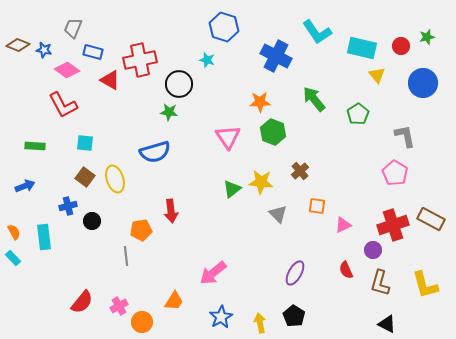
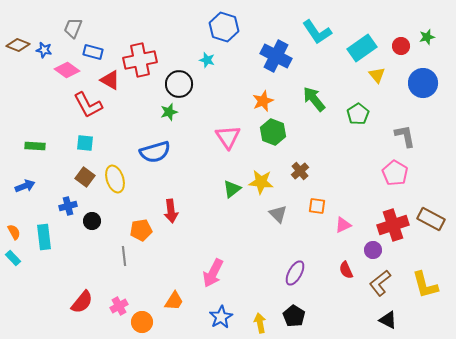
cyan rectangle at (362, 48): rotated 48 degrees counterclockwise
orange star at (260, 102): moved 3 px right, 1 px up; rotated 20 degrees counterclockwise
red L-shape at (63, 105): moved 25 px right
green star at (169, 112): rotated 24 degrees counterclockwise
gray line at (126, 256): moved 2 px left
pink arrow at (213, 273): rotated 24 degrees counterclockwise
brown L-shape at (380, 283): rotated 36 degrees clockwise
black triangle at (387, 324): moved 1 px right, 4 px up
